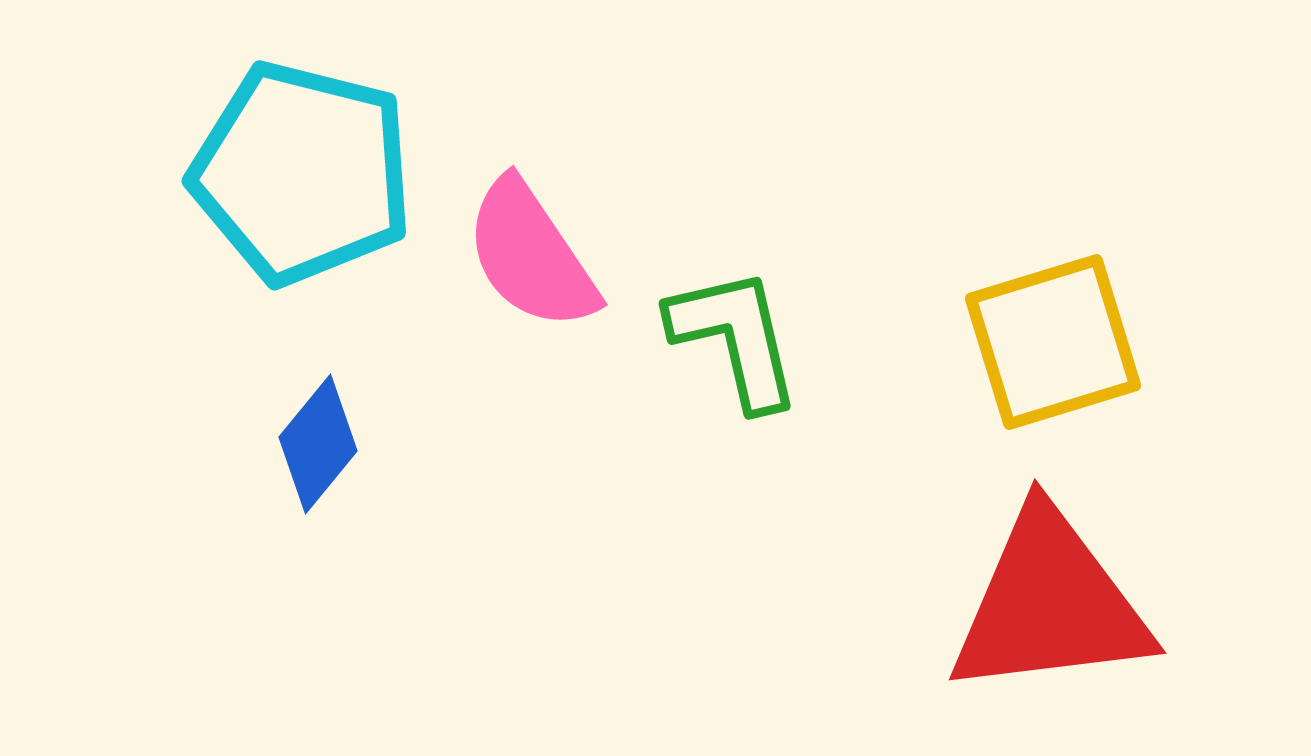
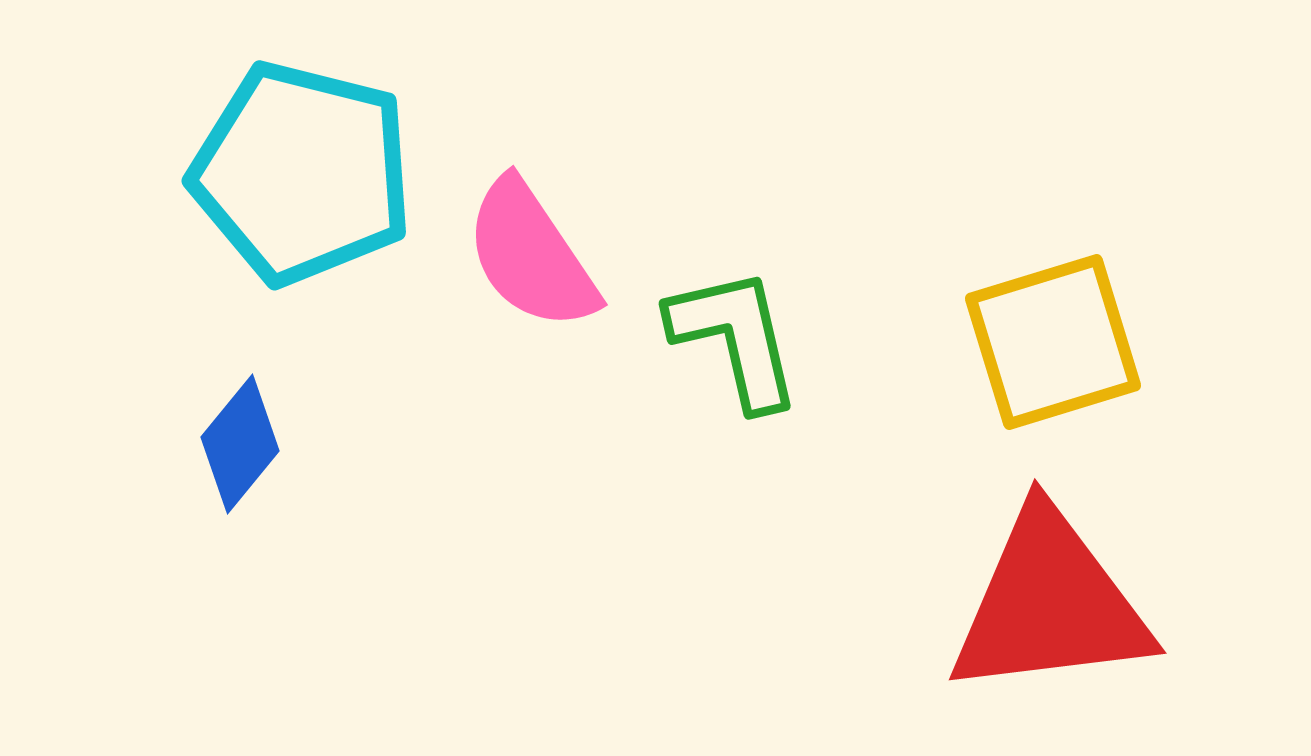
blue diamond: moved 78 px left
